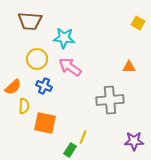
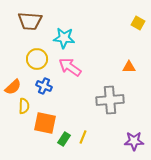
green rectangle: moved 6 px left, 11 px up
